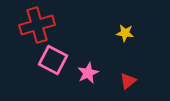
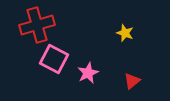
yellow star: rotated 12 degrees clockwise
pink square: moved 1 px right, 1 px up
red triangle: moved 4 px right
